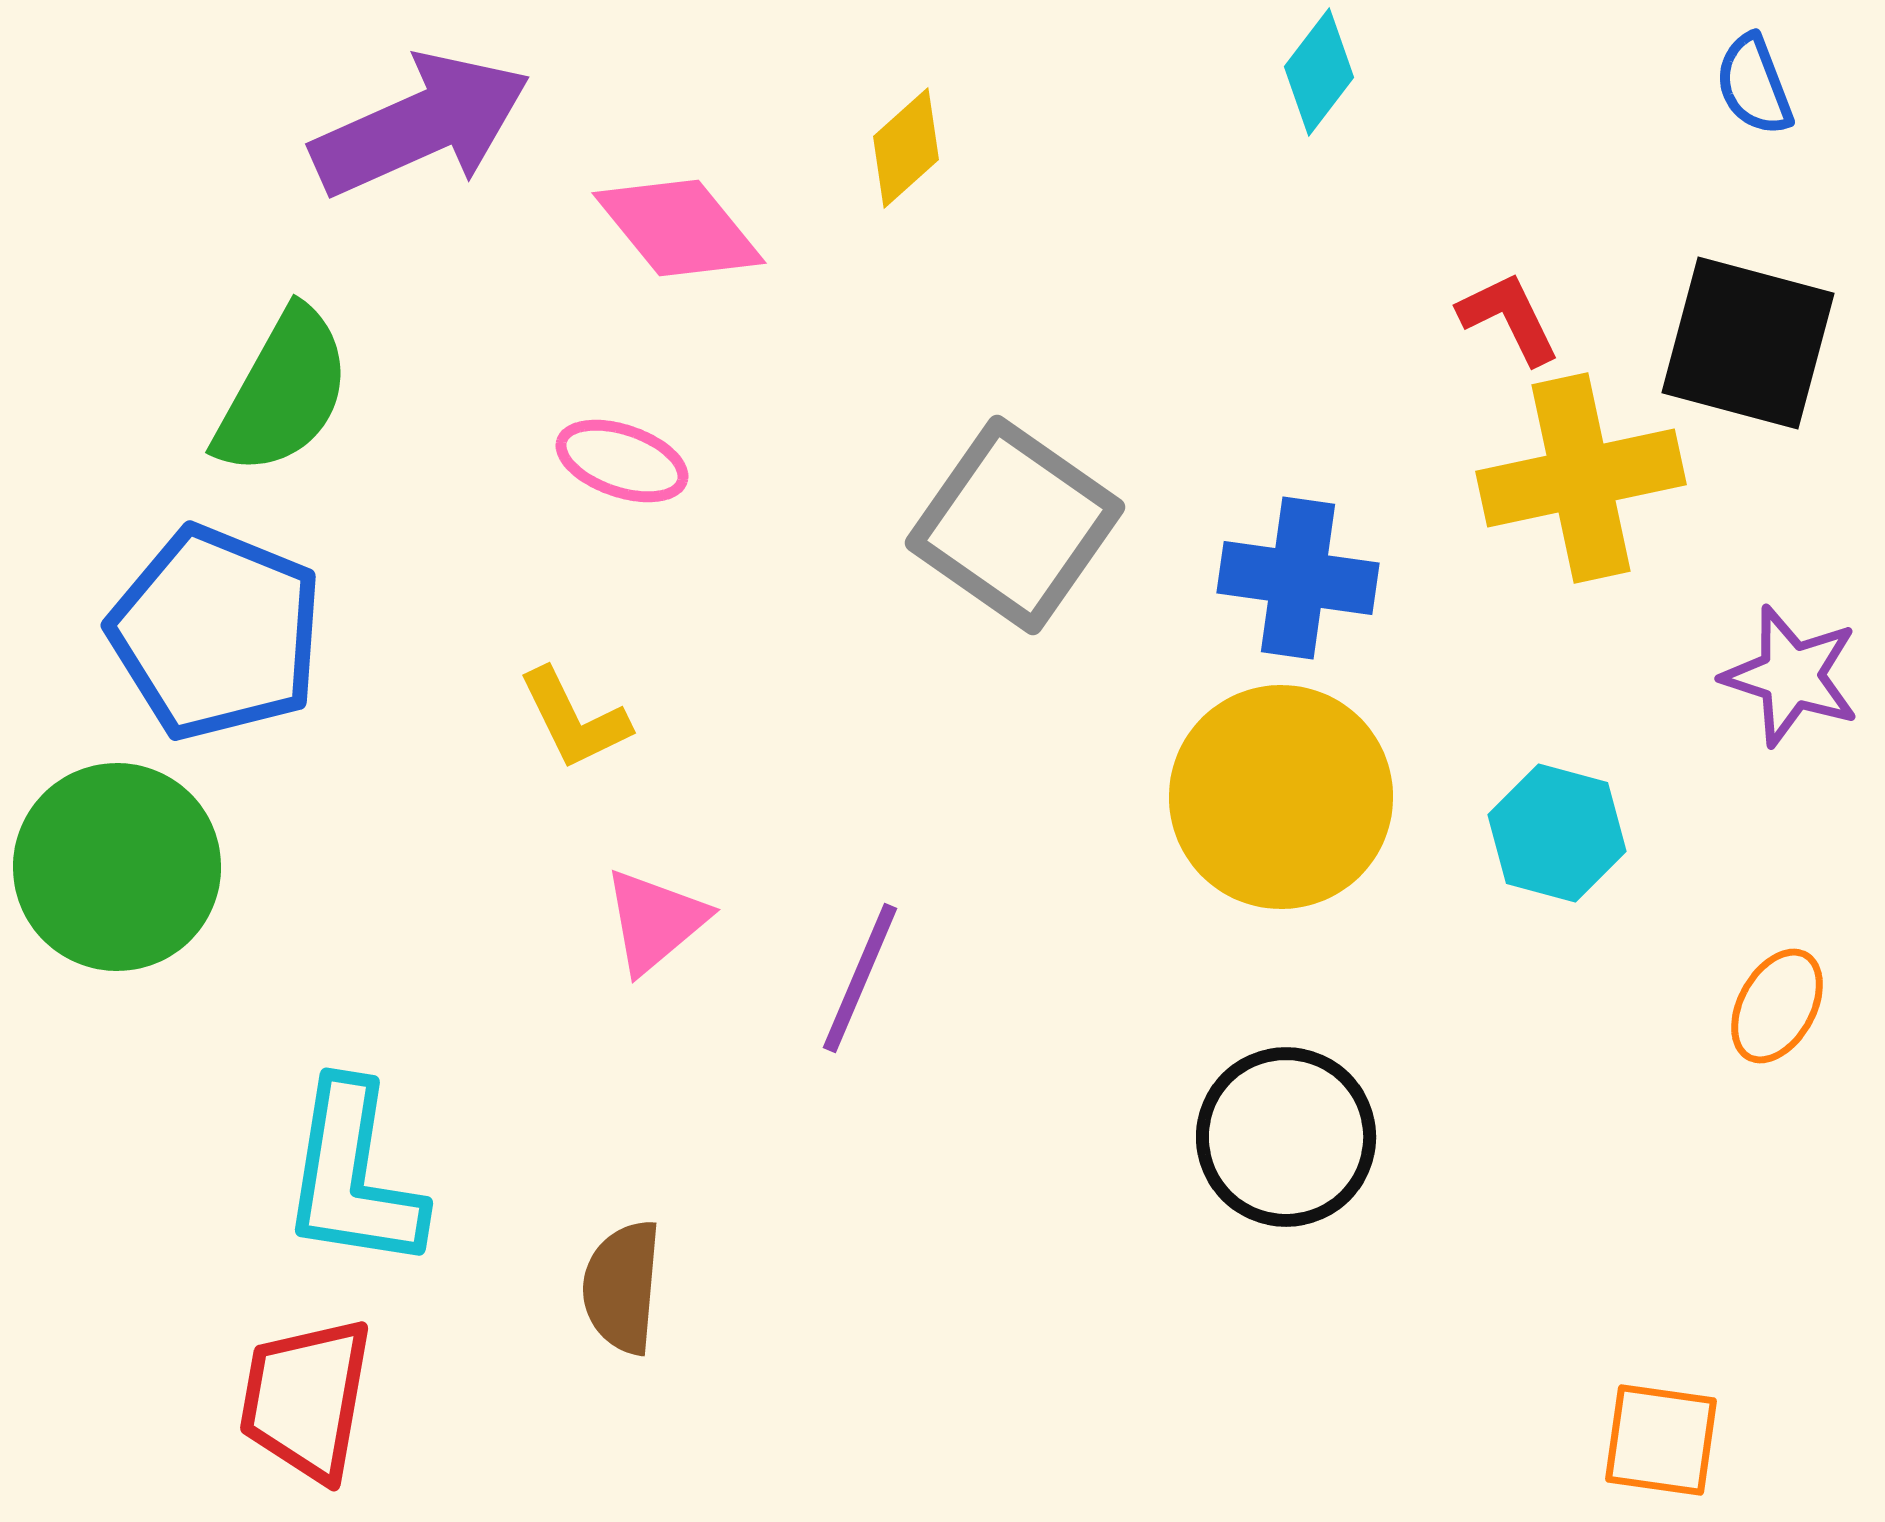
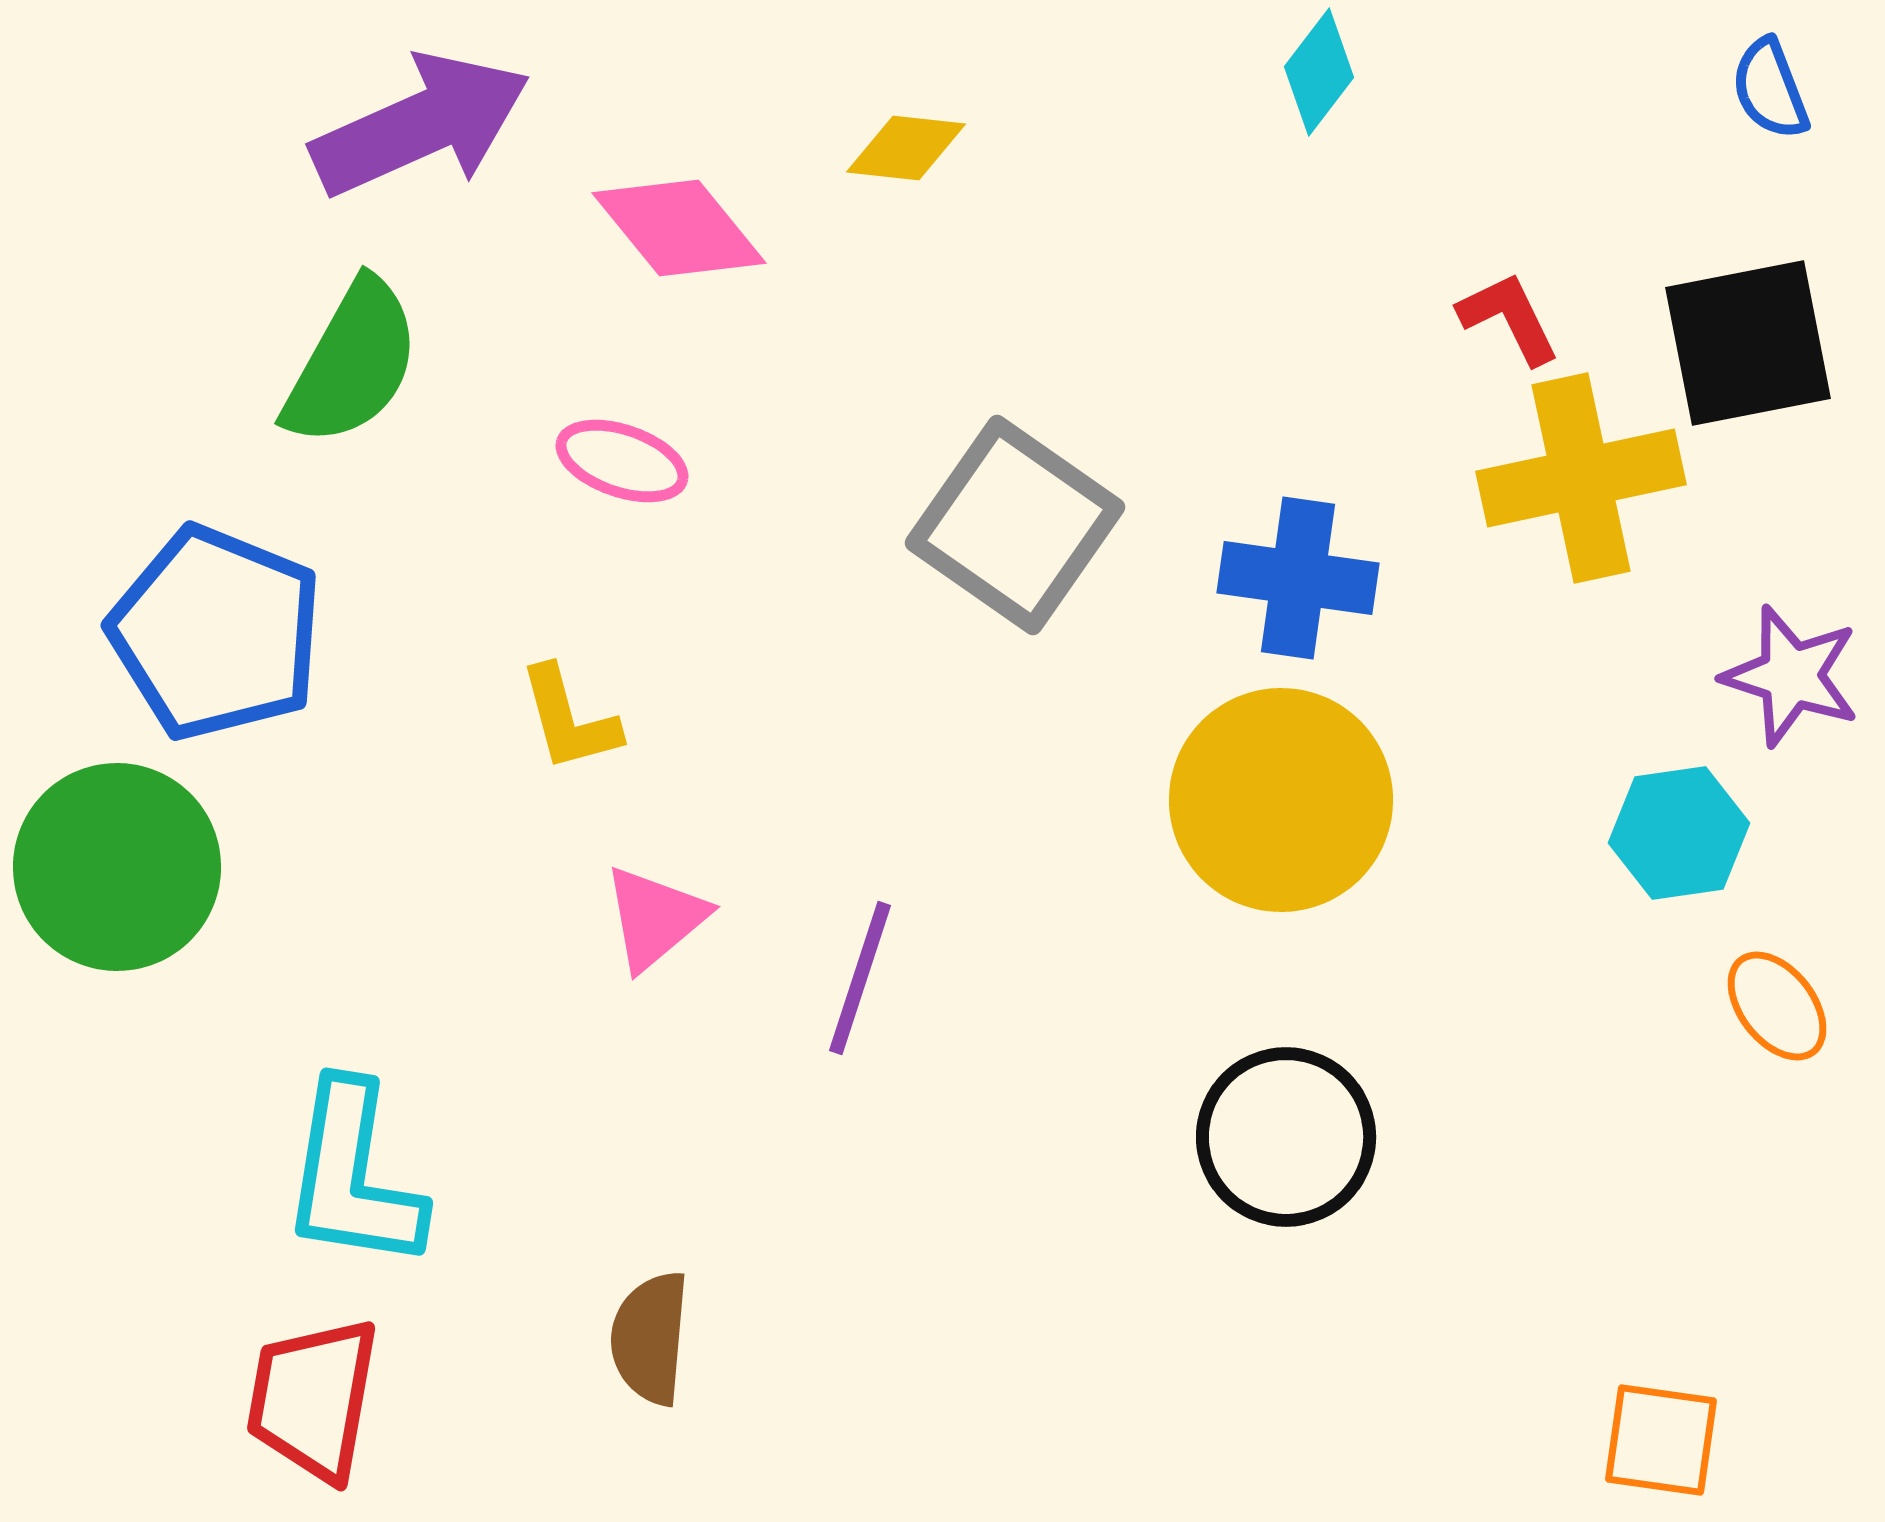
blue semicircle: moved 16 px right, 4 px down
yellow diamond: rotated 48 degrees clockwise
black square: rotated 26 degrees counterclockwise
green semicircle: moved 69 px right, 29 px up
yellow L-shape: moved 5 px left; rotated 11 degrees clockwise
yellow circle: moved 3 px down
cyan hexagon: moved 122 px right; rotated 23 degrees counterclockwise
pink triangle: moved 3 px up
purple line: rotated 5 degrees counterclockwise
orange ellipse: rotated 67 degrees counterclockwise
brown semicircle: moved 28 px right, 51 px down
red trapezoid: moved 7 px right
